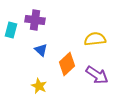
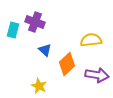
purple cross: moved 2 px down; rotated 12 degrees clockwise
cyan rectangle: moved 2 px right
yellow semicircle: moved 4 px left, 1 px down
blue triangle: moved 4 px right
purple arrow: rotated 25 degrees counterclockwise
